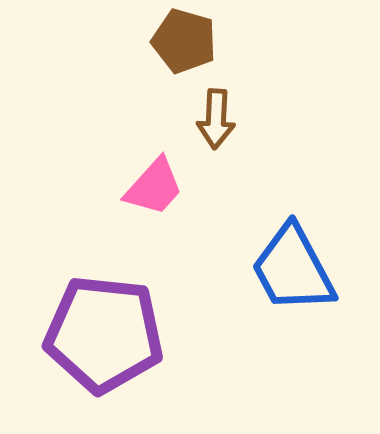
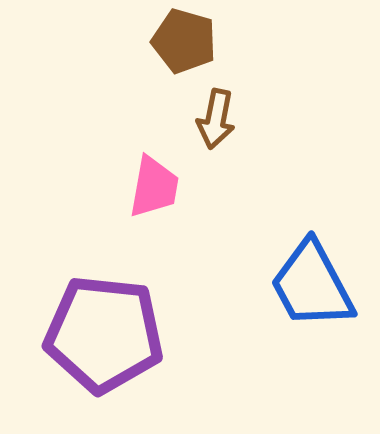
brown arrow: rotated 8 degrees clockwise
pink trapezoid: rotated 32 degrees counterclockwise
blue trapezoid: moved 19 px right, 16 px down
